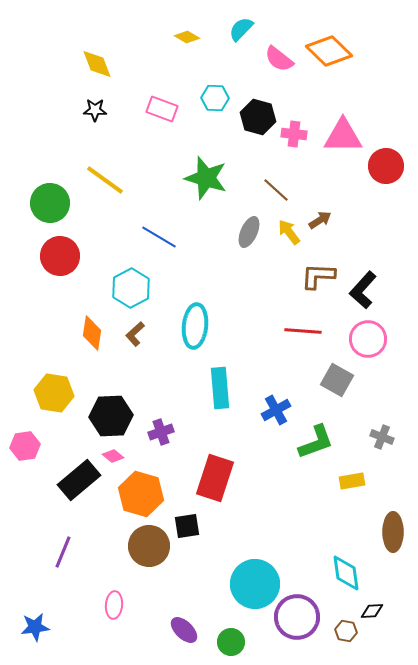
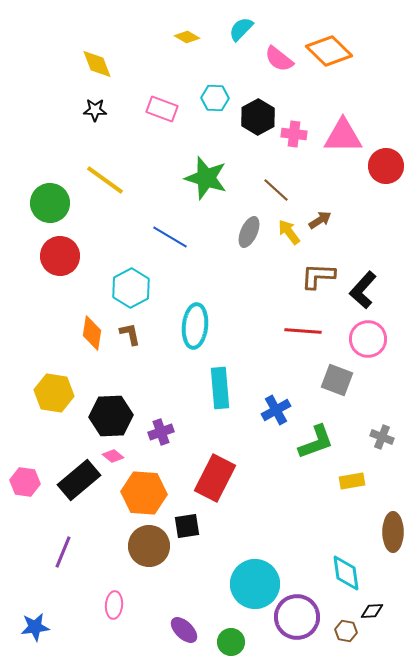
black hexagon at (258, 117): rotated 16 degrees clockwise
blue line at (159, 237): moved 11 px right
brown L-shape at (135, 334): moved 5 px left; rotated 120 degrees clockwise
gray square at (337, 380): rotated 8 degrees counterclockwise
pink hexagon at (25, 446): moved 36 px down; rotated 16 degrees clockwise
red rectangle at (215, 478): rotated 9 degrees clockwise
orange hexagon at (141, 494): moved 3 px right, 1 px up; rotated 12 degrees counterclockwise
